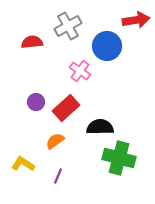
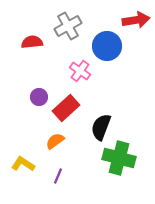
purple circle: moved 3 px right, 5 px up
black semicircle: moved 1 px right; rotated 68 degrees counterclockwise
